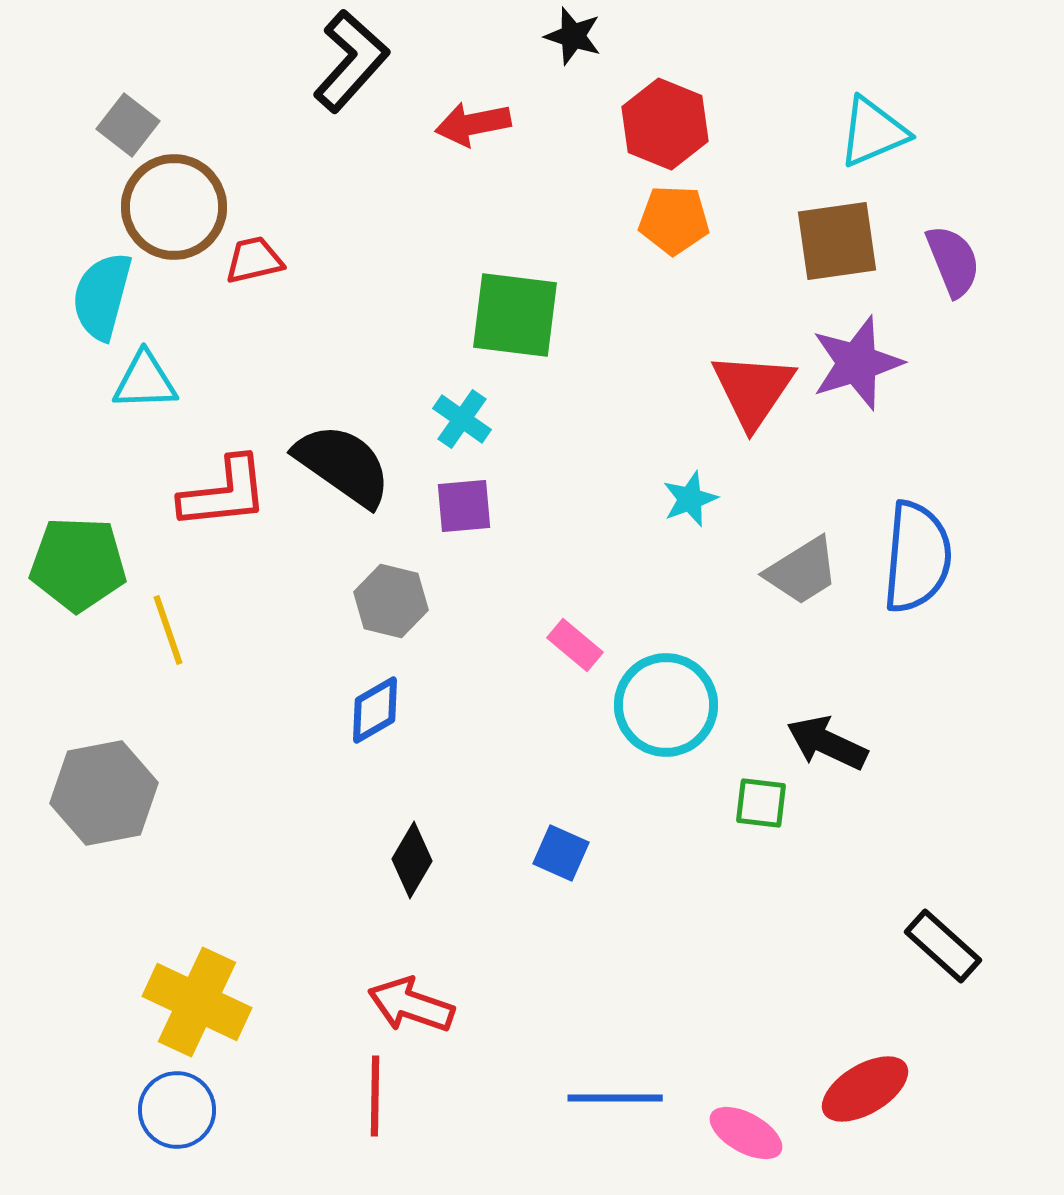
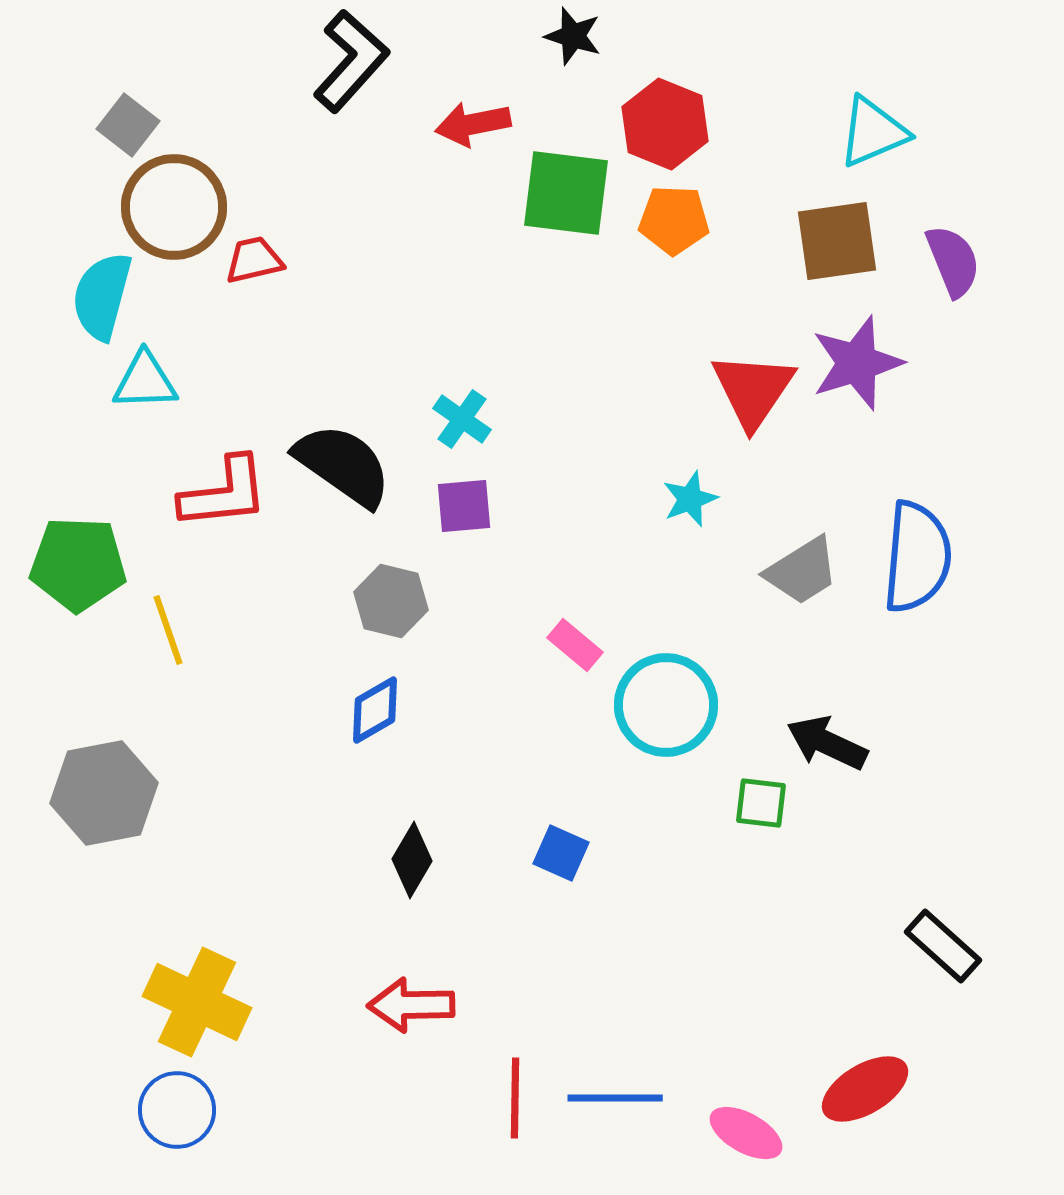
green square at (515, 315): moved 51 px right, 122 px up
red arrow at (411, 1005): rotated 20 degrees counterclockwise
red line at (375, 1096): moved 140 px right, 2 px down
